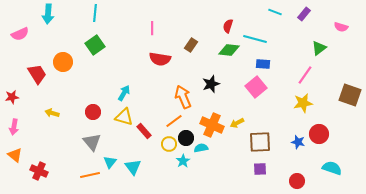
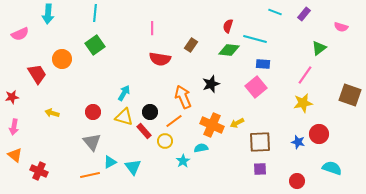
orange circle at (63, 62): moved 1 px left, 3 px up
black circle at (186, 138): moved 36 px left, 26 px up
yellow circle at (169, 144): moved 4 px left, 3 px up
cyan triangle at (110, 162): rotated 24 degrees clockwise
